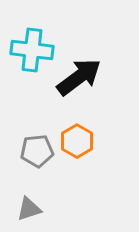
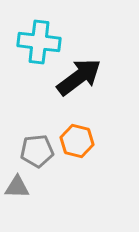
cyan cross: moved 7 px right, 8 px up
orange hexagon: rotated 16 degrees counterclockwise
gray triangle: moved 12 px left, 22 px up; rotated 20 degrees clockwise
